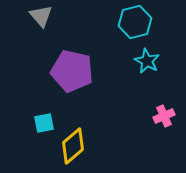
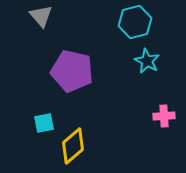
pink cross: rotated 20 degrees clockwise
